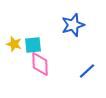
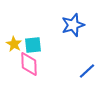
yellow star: rotated 14 degrees clockwise
pink diamond: moved 11 px left
